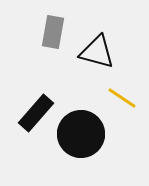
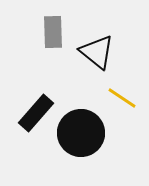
gray rectangle: rotated 12 degrees counterclockwise
black triangle: rotated 24 degrees clockwise
black circle: moved 1 px up
